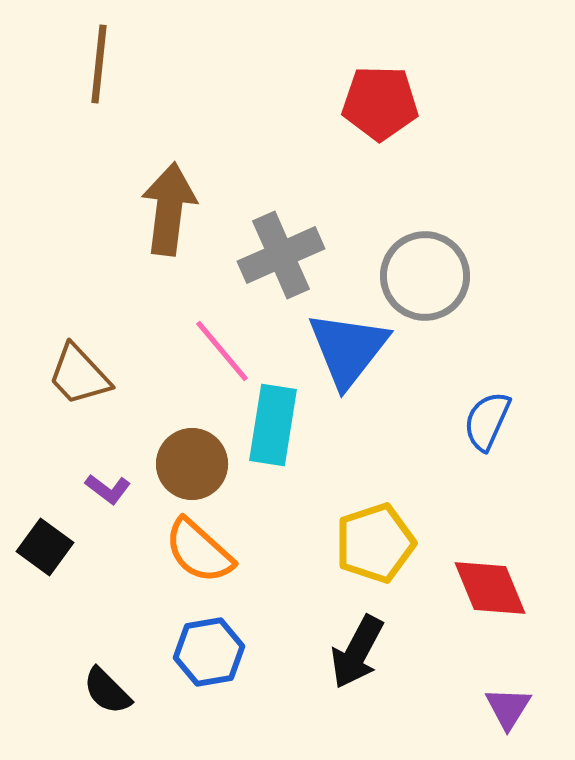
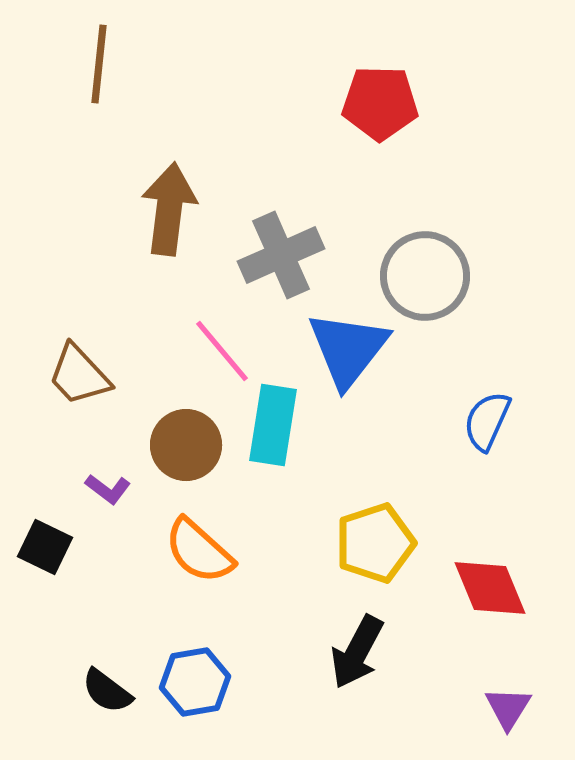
brown circle: moved 6 px left, 19 px up
black square: rotated 10 degrees counterclockwise
blue hexagon: moved 14 px left, 30 px down
black semicircle: rotated 8 degrees counterclockwise
